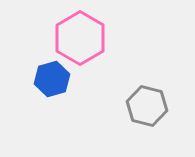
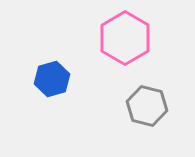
pink hexagon: moved 45 px right
